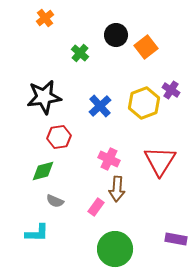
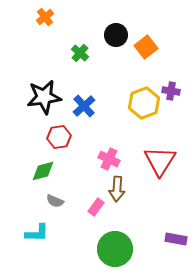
orange cross: moved 1 px up
purple cross: moved 1 px down; rotated 24 degrees counterclockwise
blue cross: moved 16 px left
